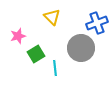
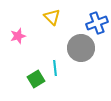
green square: moved 25 px down
